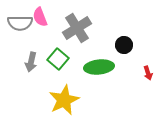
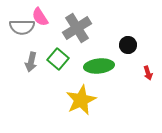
pink semicircle: rotated 12 degrees counterclockwise
gray semicircle: moved 2 px right, 4 px down
black circle: moved 4 px right
green ellipse: moved 1 px up
yellow star: moved 17 px right
